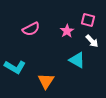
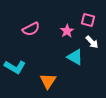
white arrow: moved 1 px down
cyan triangle: moved 2 px left, 3 px up
orange triangle: moved 2 px right
